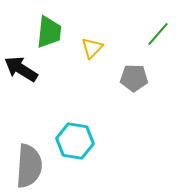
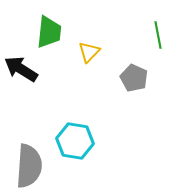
green line: moved 1 px down; rotated 52 degrees counterclockwise
yellow triangle: moved 3 px left, 4 px down
gray pentagon: rotated 24 degrees clockwise
